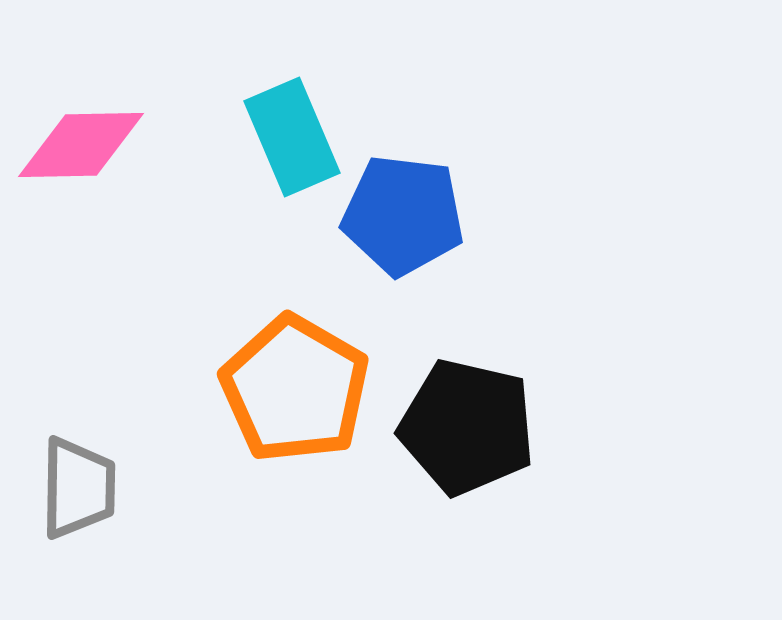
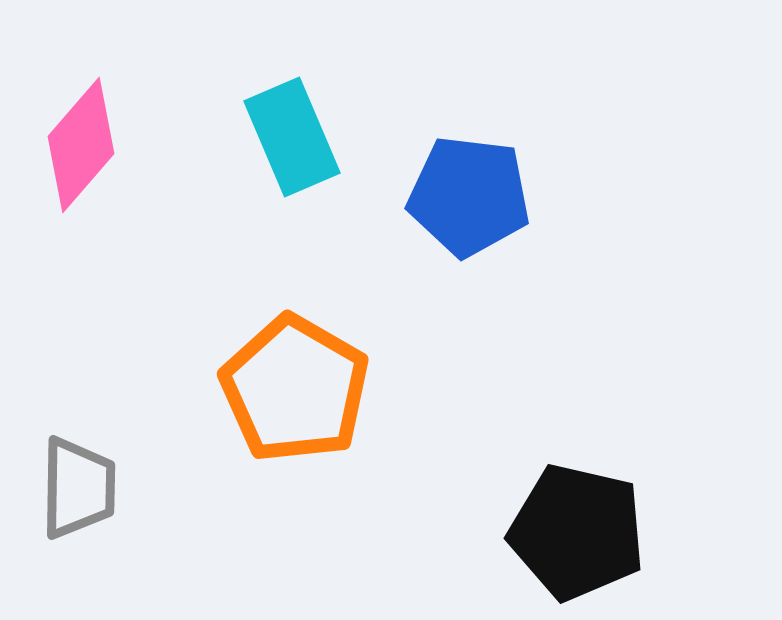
pink diamond: rotated 48 degrees counterclockwise
blue pentagon: moved 66 px right, 19 px up
black pentagon: moved 110 px right, 105 px down
